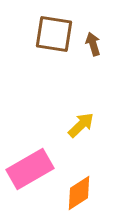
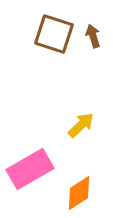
brown square: rotated 9 degrees clockwise
brown arrow: moved 8 px up
